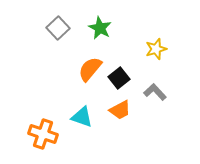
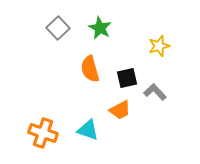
yellow star: moved 3 px right, 3 px up
orange semicircle: rotated 56 degrees counterclockwise
black square: moved 8 px right; rotated 25 degrees clockwise
cyan triangle: moved 6 px right, 13 px down
orange cross: moved 1 px up
